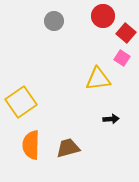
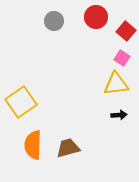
red circle: moved 7 px left, 1 px down
red square: moved 2 px up
yellow triangle: moved 18 px right, 5 px down
black arrow: moved 8 px right, 4 px up
orange semicircle: moved 2 px right
